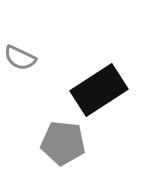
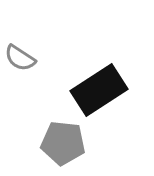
gray semicircle: rotated 8 degrees clockwise
